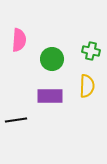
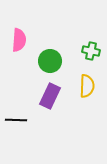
green circle: moved 2 px left, 2 px down
purple rectangle: rotated 65 degrees counterclockwise
black line: rotated 10 degrees clockwise
